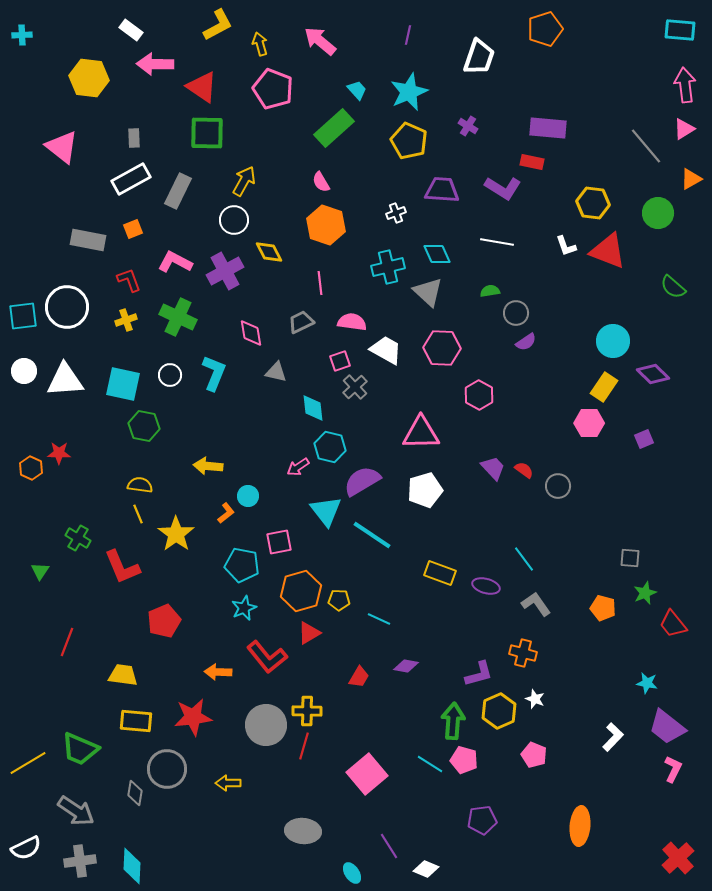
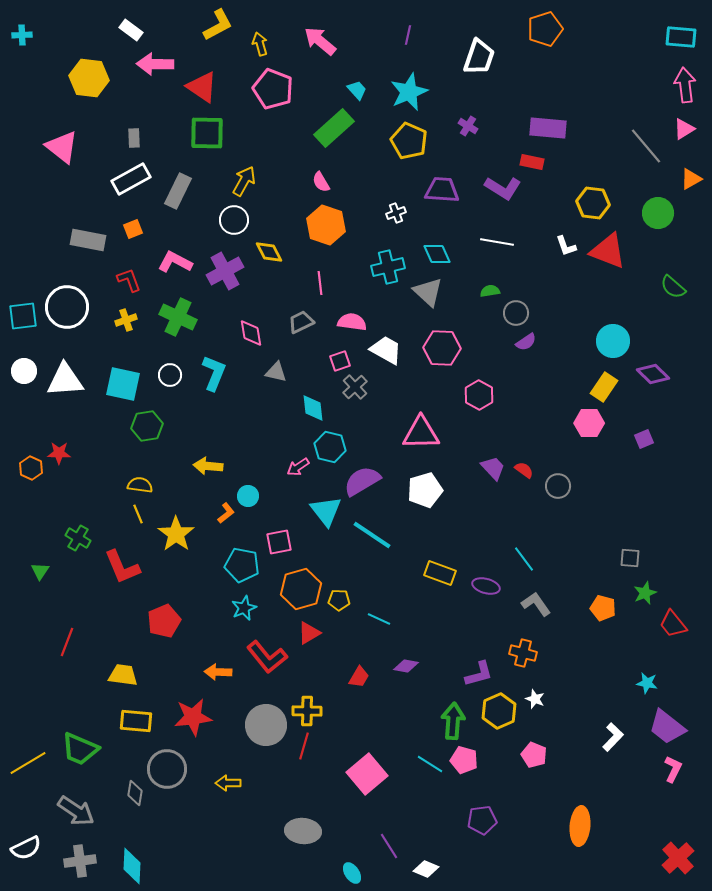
cyan rectangle at (680, 30): moved 1 px right, 7 px down
green hexagon at (144, 426): moved 3 px right; rotated 20 degrees counterclockwise
orange hexagon at (301, 591): moved 2 px up
